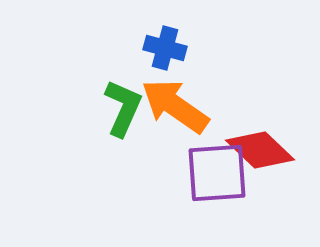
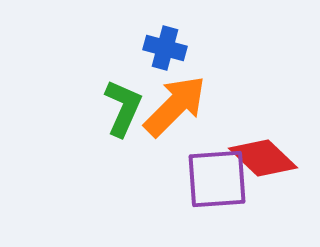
orange arrow: rotated 100 degrees clockwise
red diamond: moved 3 px right, 8 px down
purple square: moved 6 px down
